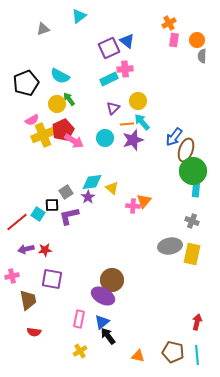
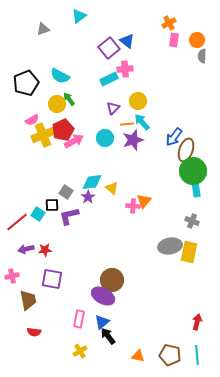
purple square at (109, 48): rotated 15 degrees counterclockwise
pink arrow at (74, 141): rotated 60 degrees counterclockwise
cyan rectangle at (196, 189): rotated 14 degrees counterclockwise
gray square at (66, 192): rotated 24 degrees counterclockwise
yellow rectangle at (192, 254): moved 3 px left, 2 px up
brown pentagon at (173, 352): moved 3 px left, 3 px down
